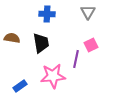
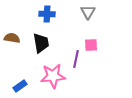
pink square: rotated 24 degrees clockwise
